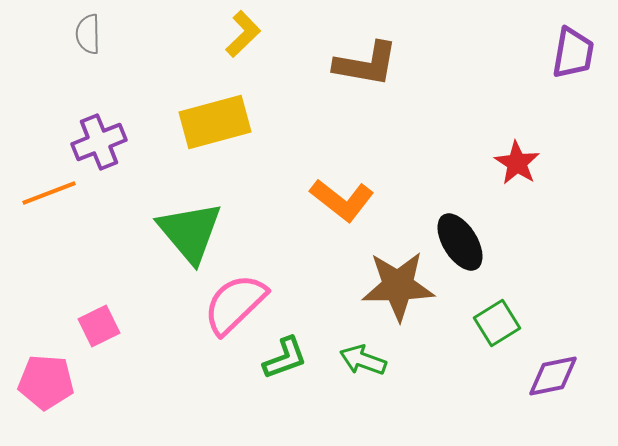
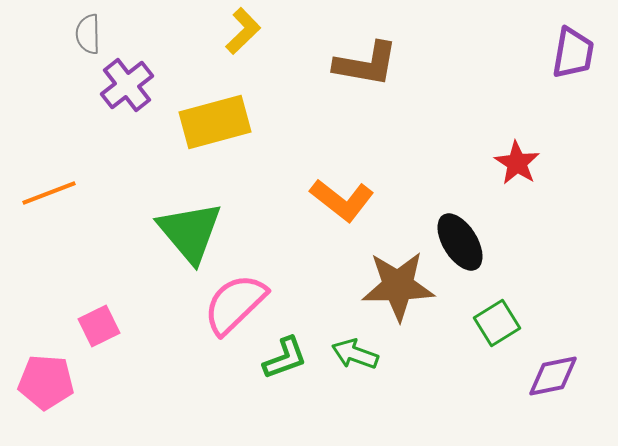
yellow L-shape: moved 3 px up
purple cross: moved 28 px right, 57 px up; rotated 16 degrees counterclockwise
green arrow: moved 8 px left, 6 px up
